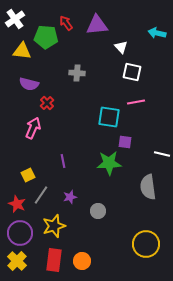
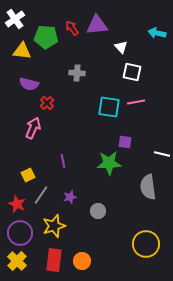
red arrow: moved 6 px right, 5 px down
cyan square: moved 10 px up
